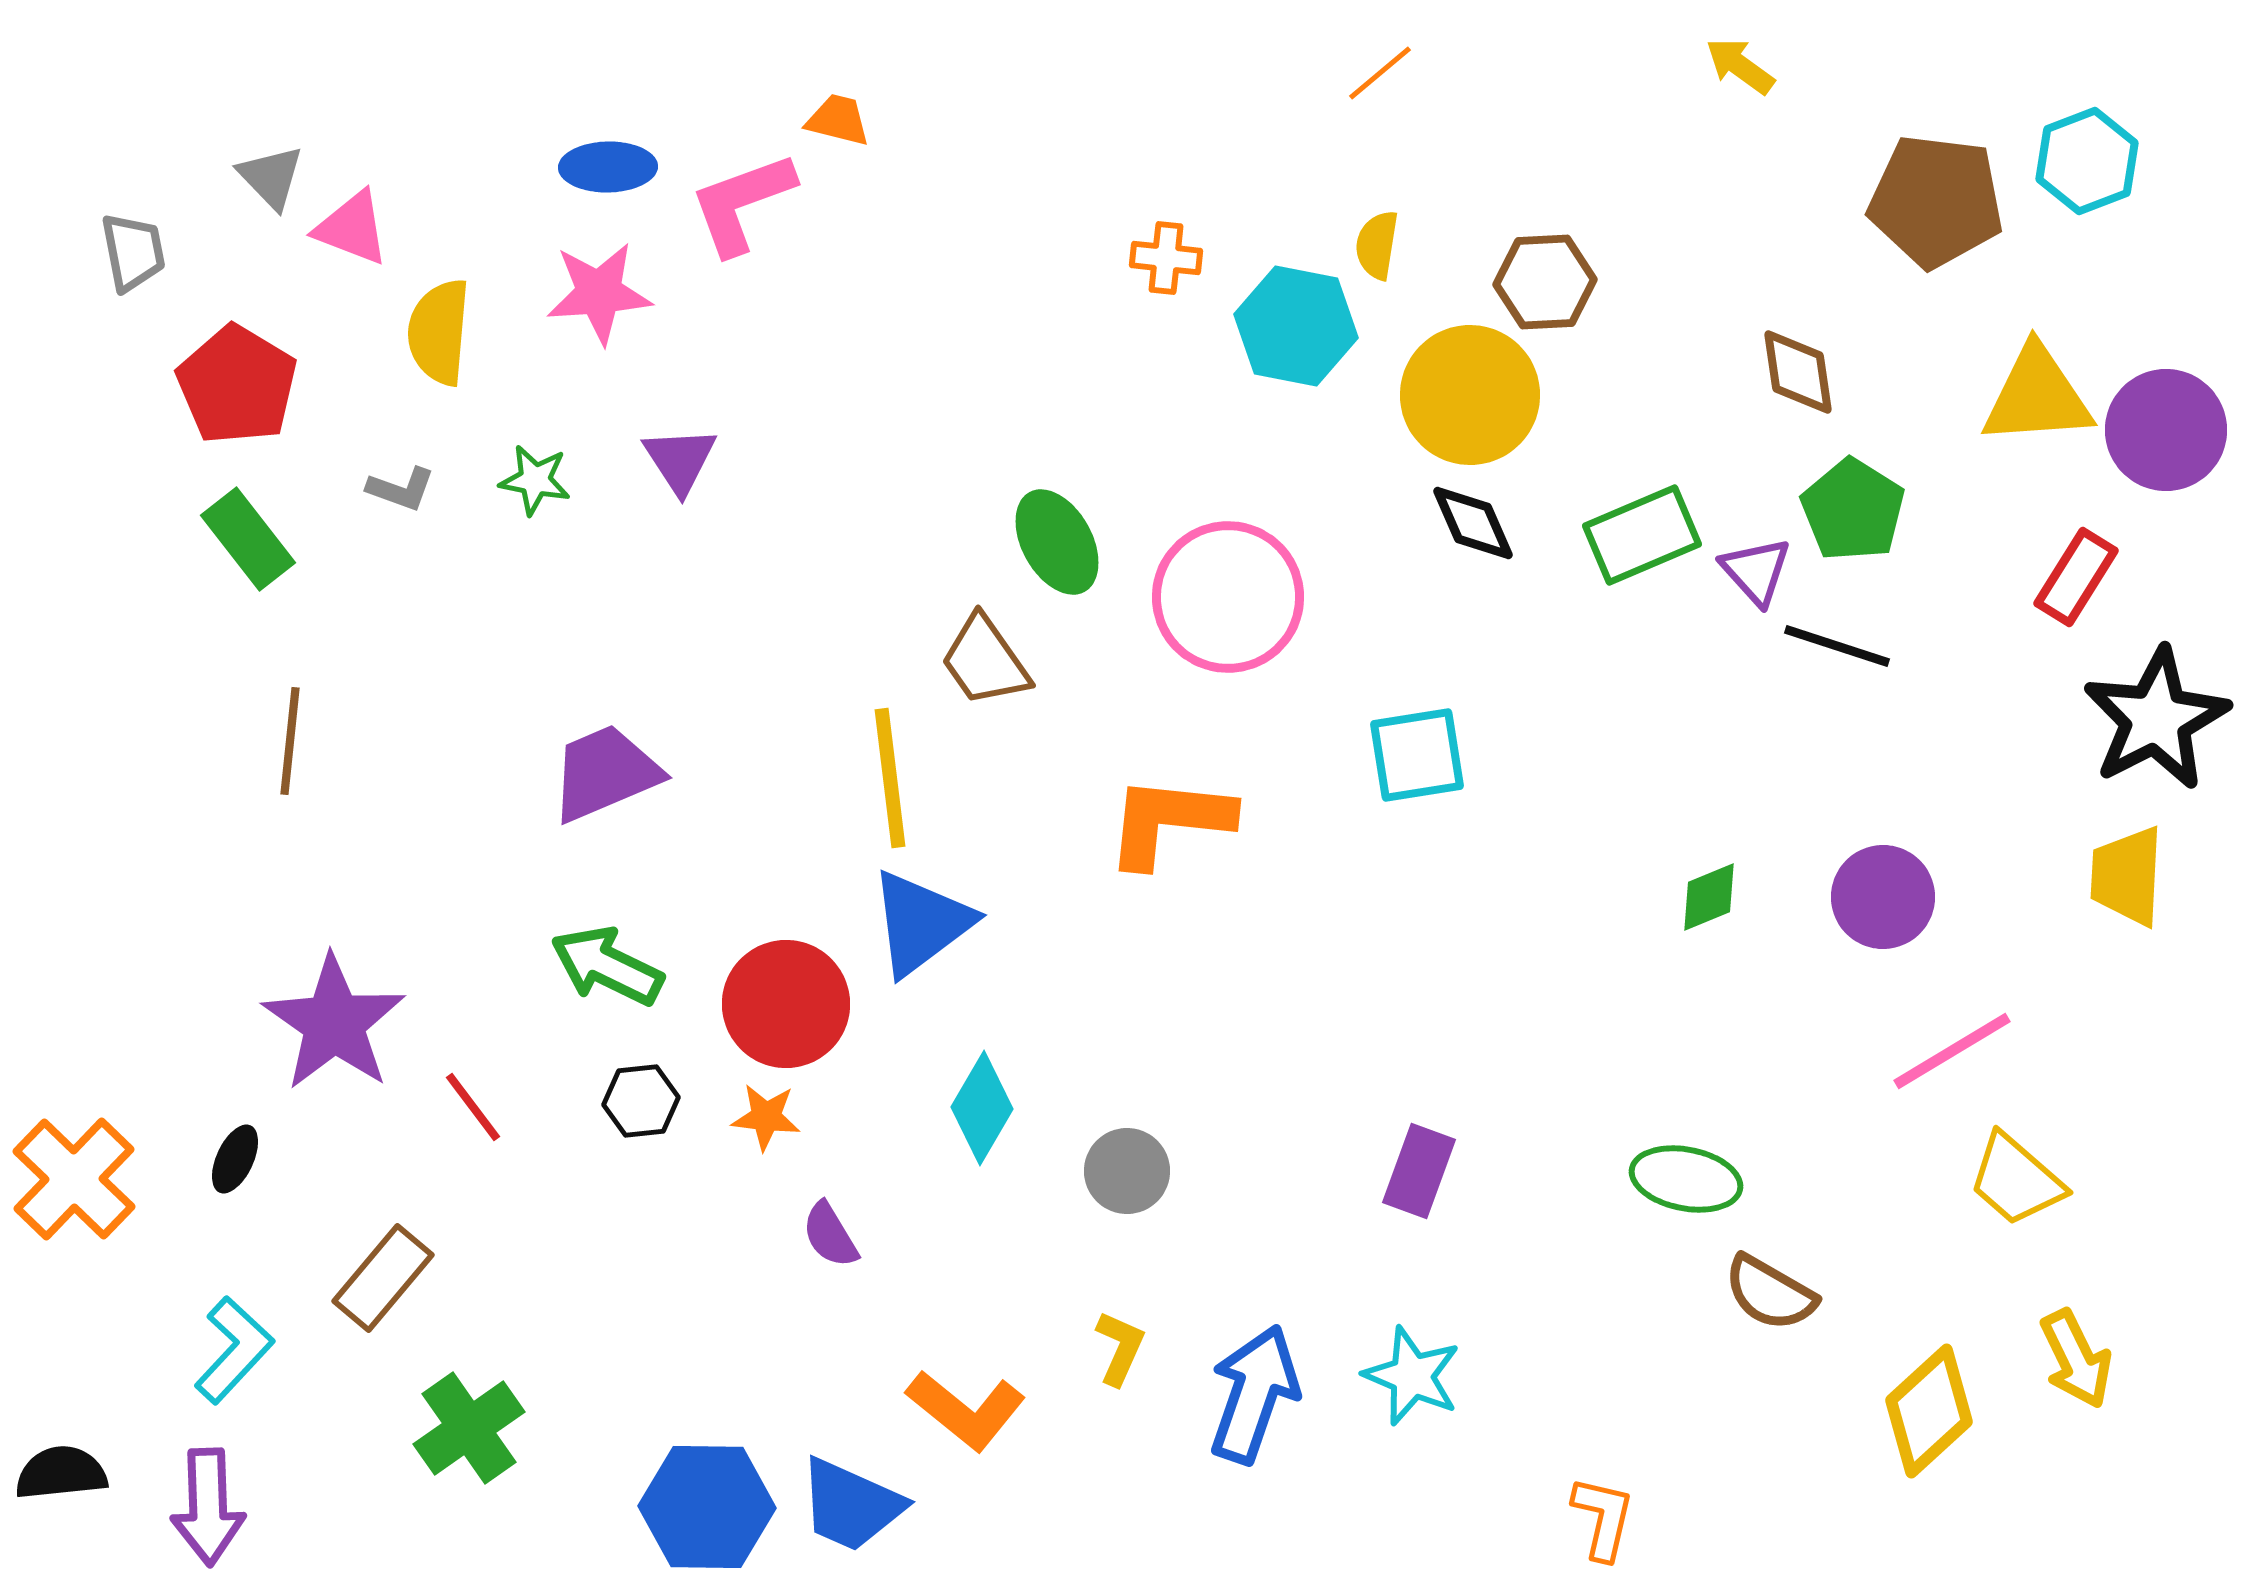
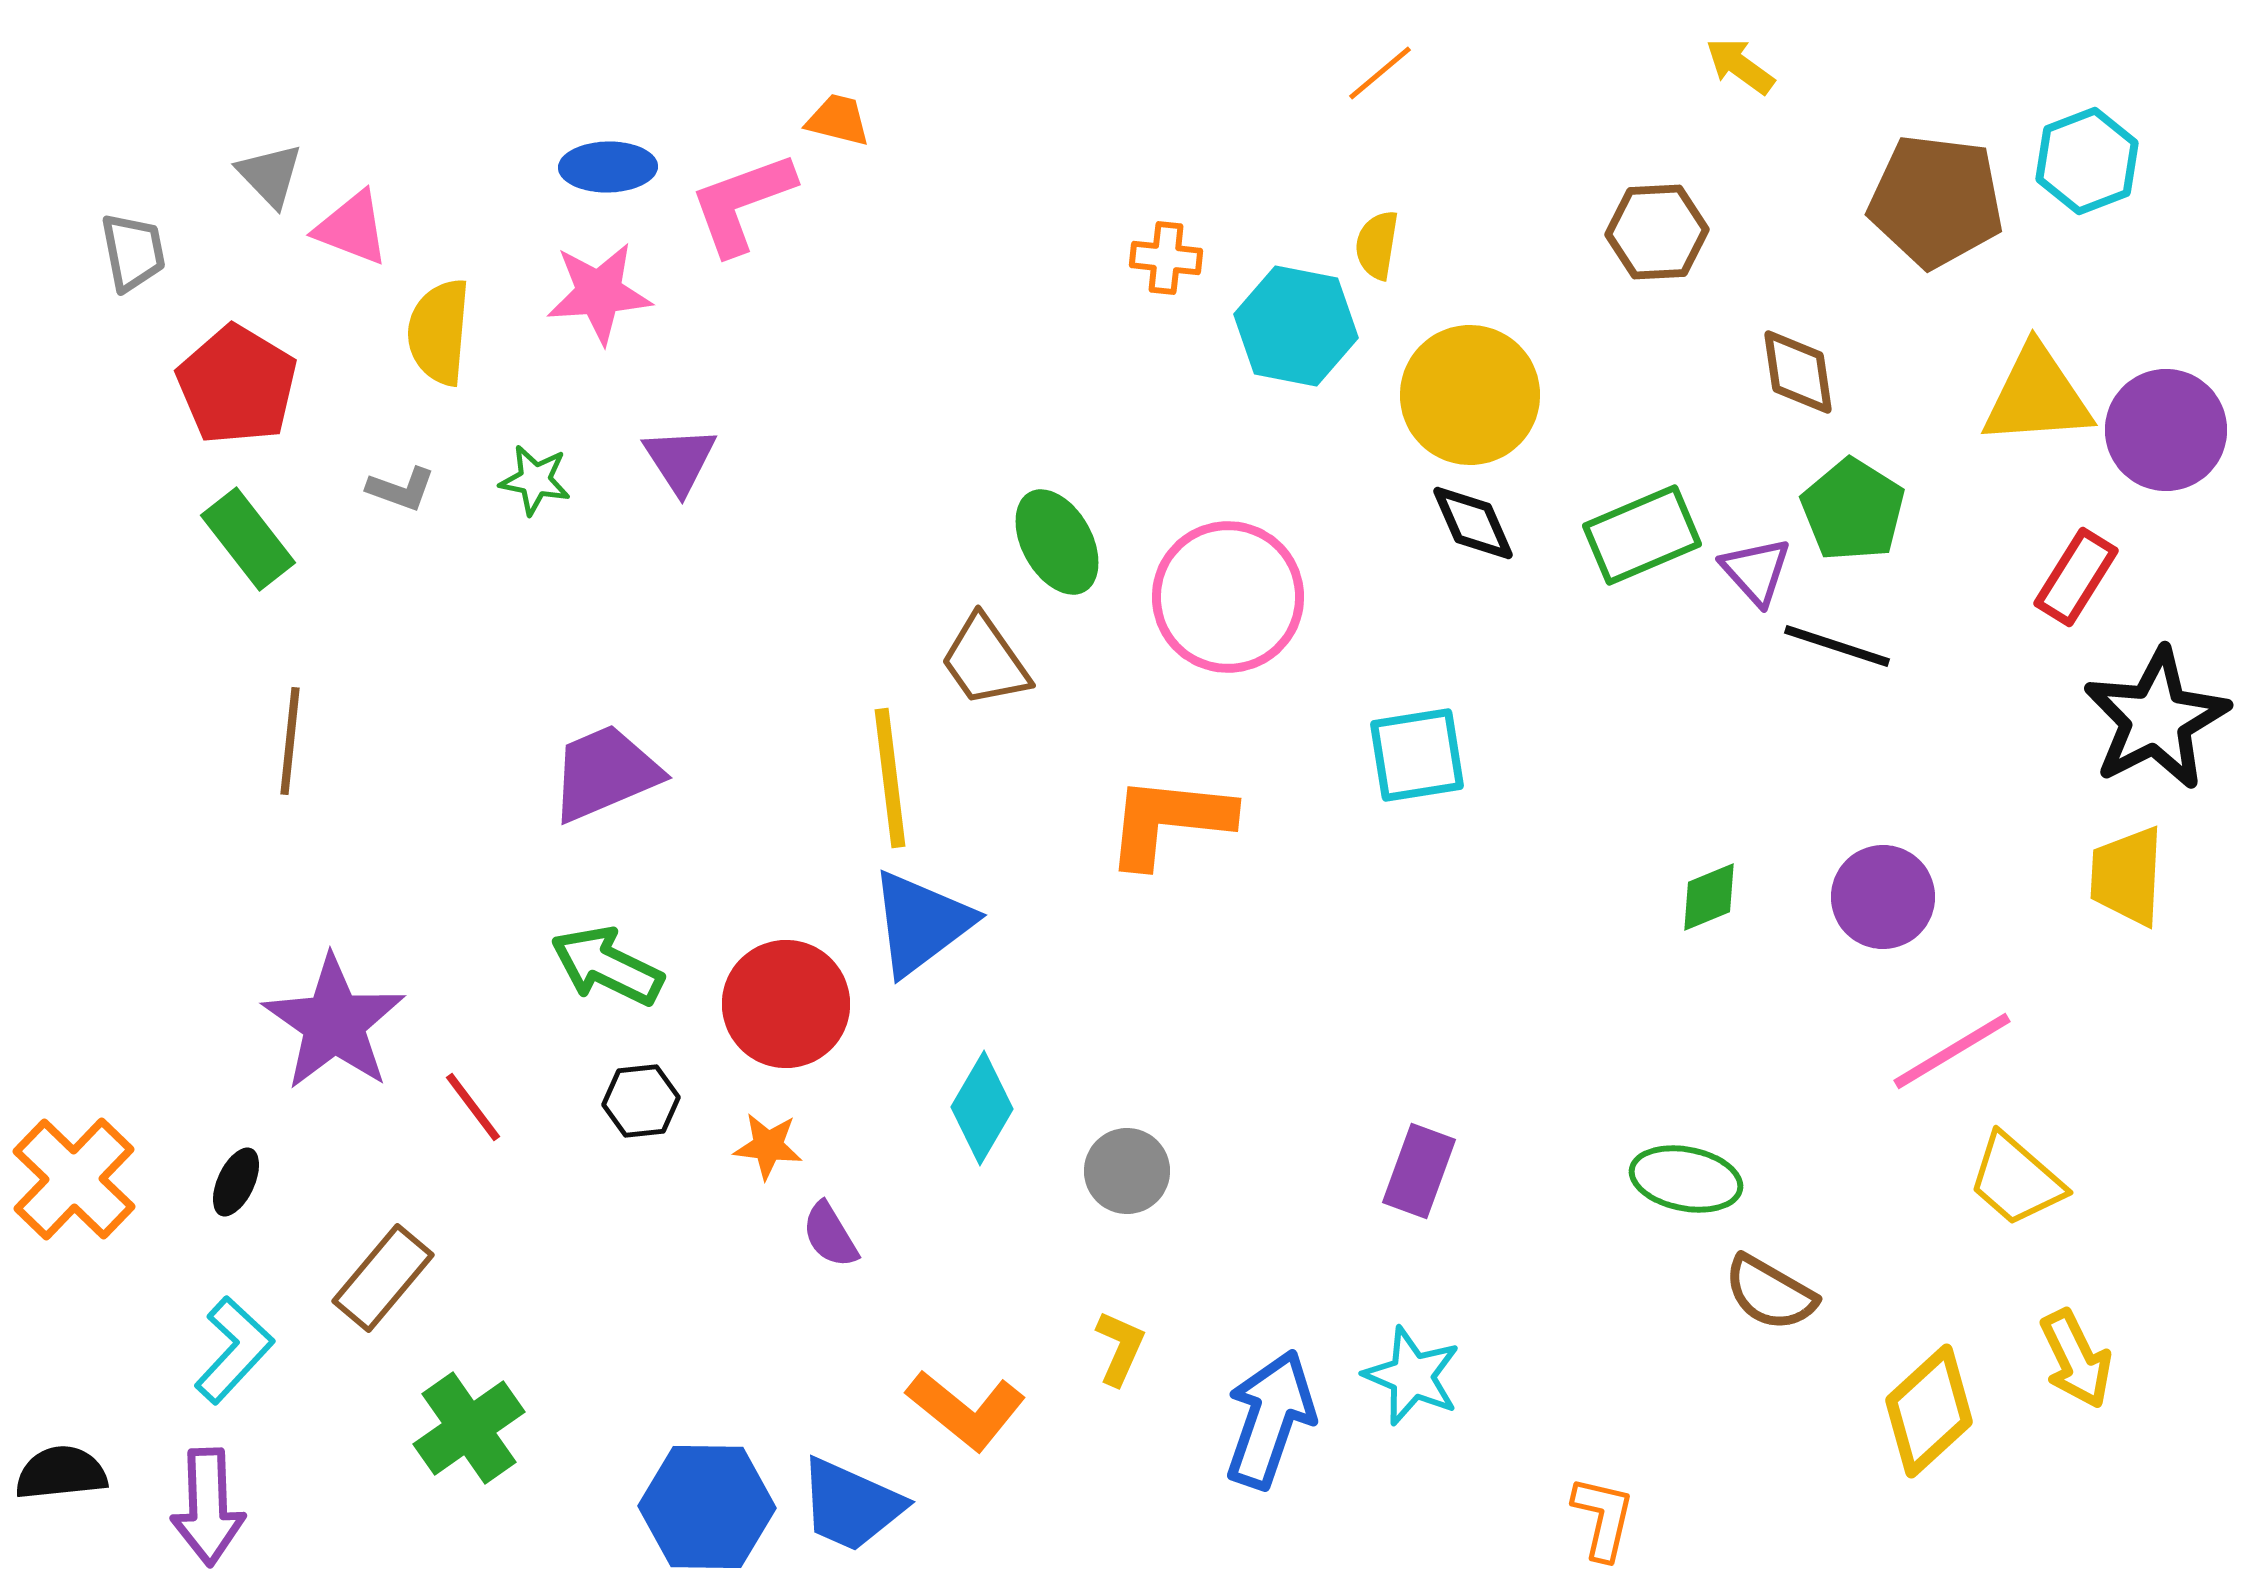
gray triangle at (271, 177): moved 1 px left, 2 px up
brown hexagon at (1545, 282): moved 112 px right, 50 px up
orange star at (766, 1117): moved 2 px right, 29 px down
black ellipse at (235, 1159): moved 1 px right, 23 px down
blue arrow at (1254, 1394): moved 16 px right, 25 px down
